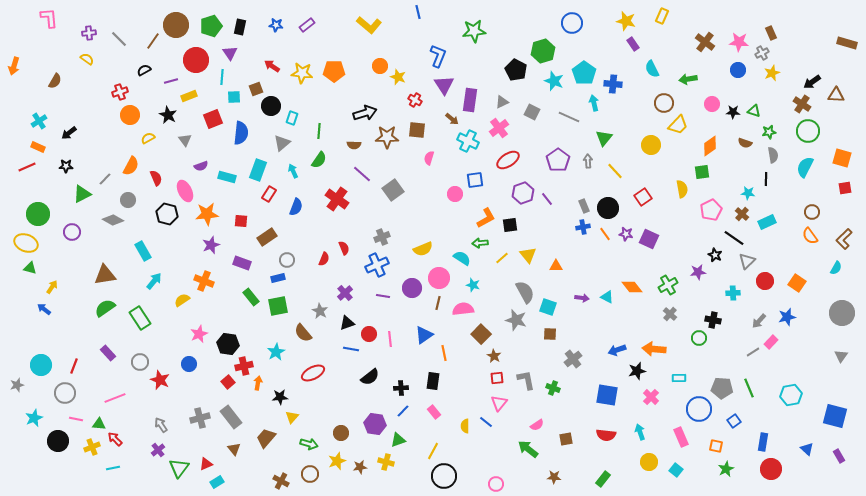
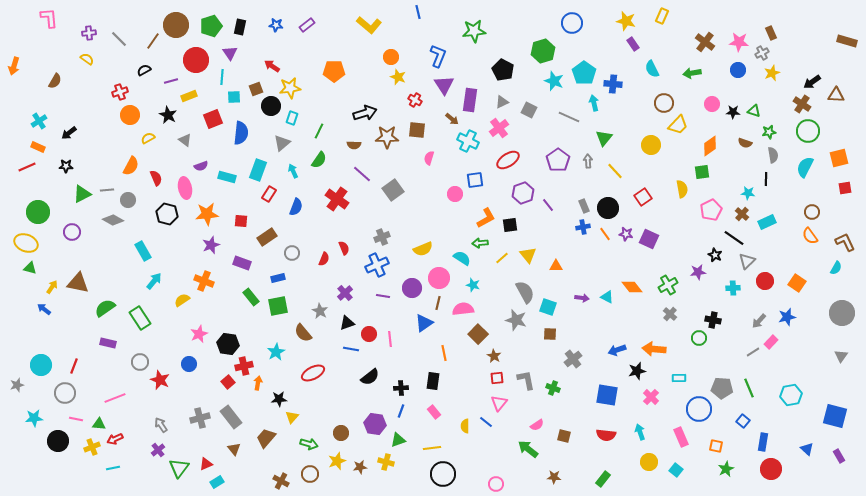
brown rectangle at (847, 43): moved 2 px up
orange circle at (380, 66): moved 11 px right, 9 px up
black pentagon at (516, 70): moved 13 px left
yellow star at (302, 73): moved 12 px left, 15 px down; rotated 15 degrees counterclockwise
green arrow at (688, 79): moved 4 px right, 6 px up
gray square at (532, 112): moved 3 px left, 2 px up
green line at (319, 131): rotated 21 degrees clockwise
gray triangle at (185, 140): rotated 16 degrees counterclockwise
orange square at (842, 158): moved 3 px left; rotated 30 degrees counterclockwise
gray line at (105, 179): moved 2 px right, 11 px down; rotated 40 degrees clockwise
pink ellipse at (185, 191): moved 3 px up; rotated 15 degrees clockwise
purple line at (547, 199): moved 1 px right, 6 px down
green circle at (38, 214): moved 2 px up
brown L-shape at (844, 239): moved 1 px right, 3 px down; rotated 110 degrees clockwise
gray circle at (287, 260): moved 5 px right, 7 px up
brown triangle at (105, 275): moved 27 px left, 8 px down; rotated 20 degrees clockwise
cyan cross at (733, 293): moved 5 px up
brown square at (481, 334): moved 3 px left
blue triangle at (424, 335): moved 12 px up
purple rectangle at (108, 353): moved 10 px up; rotated 35 degrees counterclockwise
black star at (280, 397): moved 1 px left, 2 px down
blue line at (403, 411): moved 2 px left; rotated 24 degrees counterclockwise
cyan star at (34, 418): rotated 18 degrees clockwise
blue square at (734, 421): moved 9 px right; rotated 16 degrees counterclockwise
red arrow at (115, 439): rotated 70 degrees counterclockwise
brown square at (566, 439): moved 2 px left, 3 px up; rotated 24 degrees clockwise
yellow line at (433, 451): moved 1 px left, 3 px up; rotated 54 degrees clockwise
black circle at (444, 476): moved 1 px left, 2 px up
